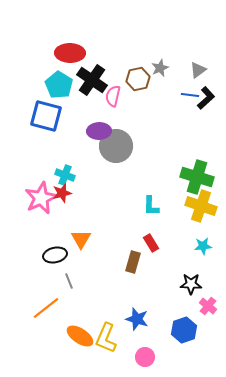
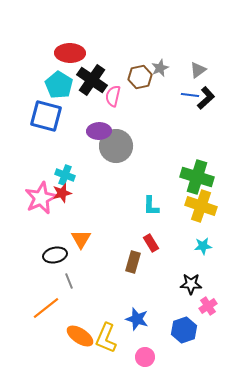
brown hexagon: moved 2 px right, 2 px up
pink cross: rotated 18 degrees clockwise
